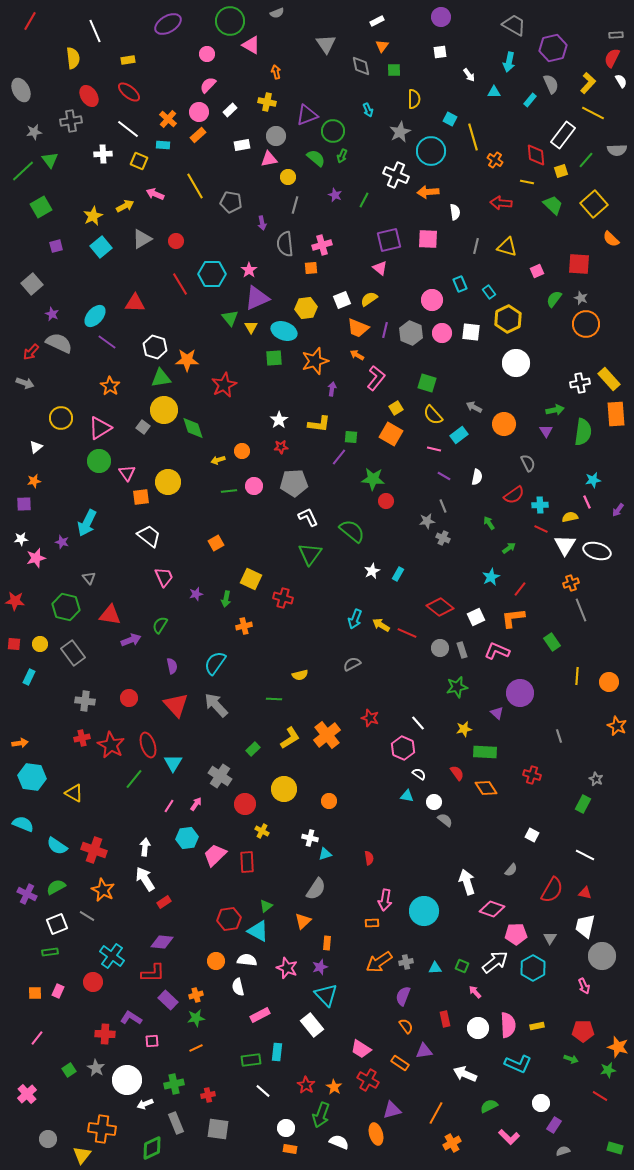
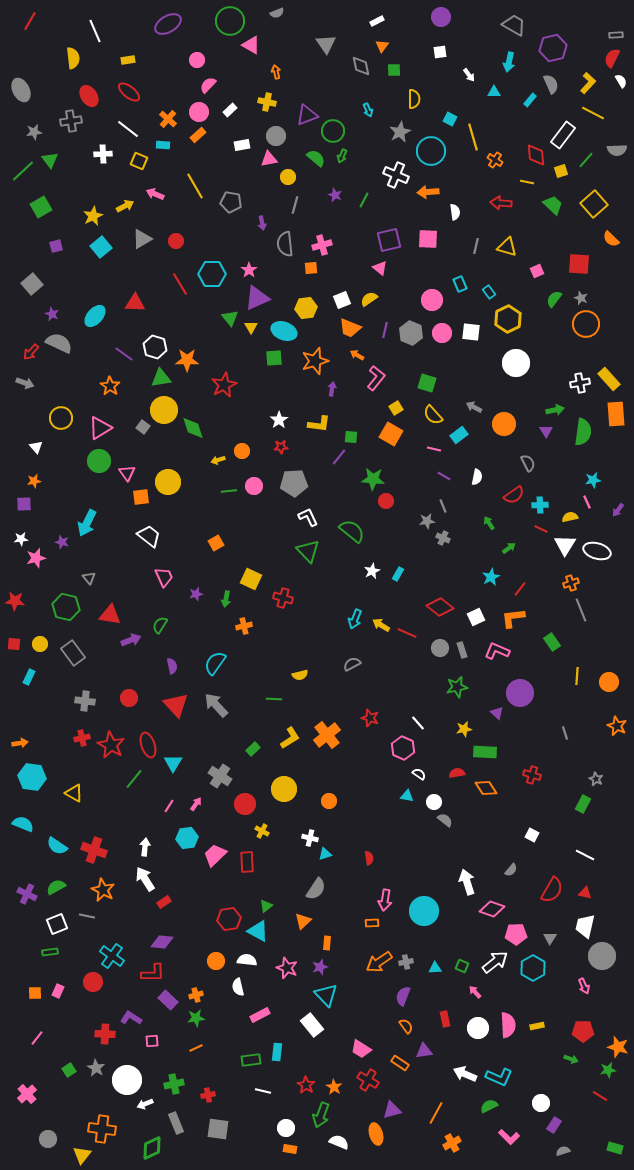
pink circle at (207, 54): moved 10 px left, 6 px down
orange trapezoid at (358, 328): moved 8 px left
purple line at (107, 342): moved 17 px right, 12 px down
white triangle at (36, 447): rotated 32 degrees counterclockwise
green triangle at (310, 554): moved 2 px left, 3 px up; rotated 20 degrees counterclockwise
gray line at (559, 736): moved 6 px right, 3 px up
red semicircle at (457, 773): rotated 63 degrees counterclockwise
gray line at (87, 916): rotated 21 degrees counterclockwise
cyan L-shape at (518, 1064): moved 19 px left, 13 px down
white line at (263, 1091): rotated 28 degrees counterclockwise
